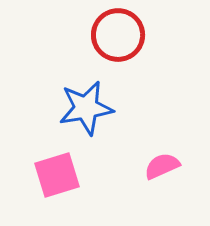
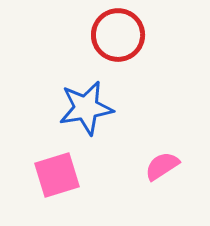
pink semicircle: rotated 9 degrees counterclockwise
